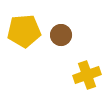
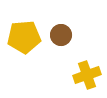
yellow pentagon: moved 6 px down
